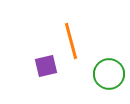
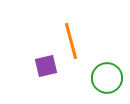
green circle: moved 2 px left, 4 px down
